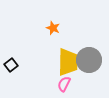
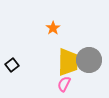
orange star: rotated 16 degrees clockwise
black square: moved 1 px right
